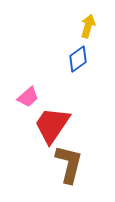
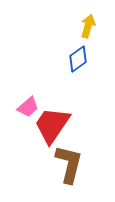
pink trapezoid: moved 10 px down
